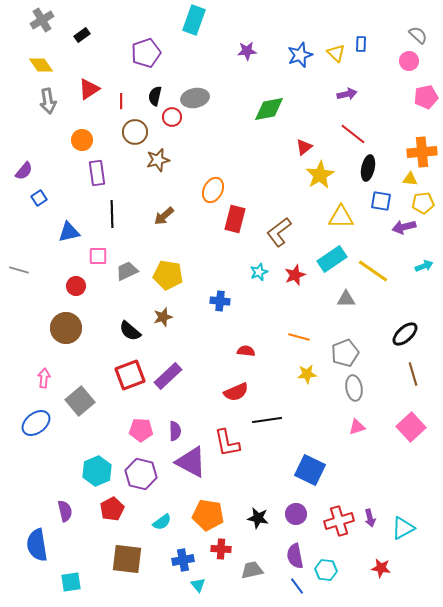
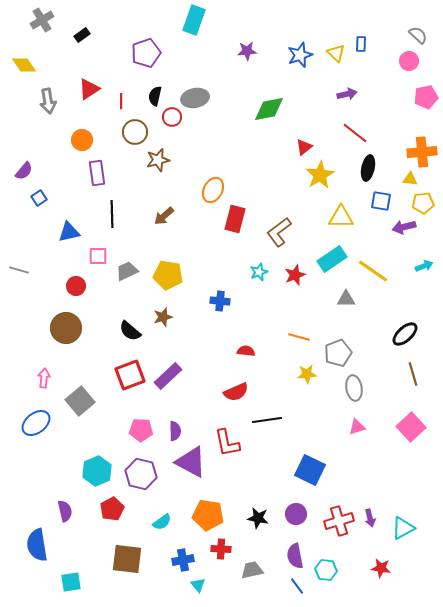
yellow diamond at (41, 65): moved 17 px left
red line at (353, 134): moved 2 px right, 1 px up
gray pentagon at (345, 353): moved 7 px left
